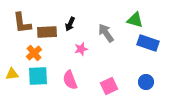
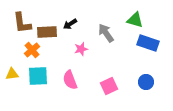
black arrow: rotated 32 degrees clockwise
orange cross: moved 2 px left, 3 px up
